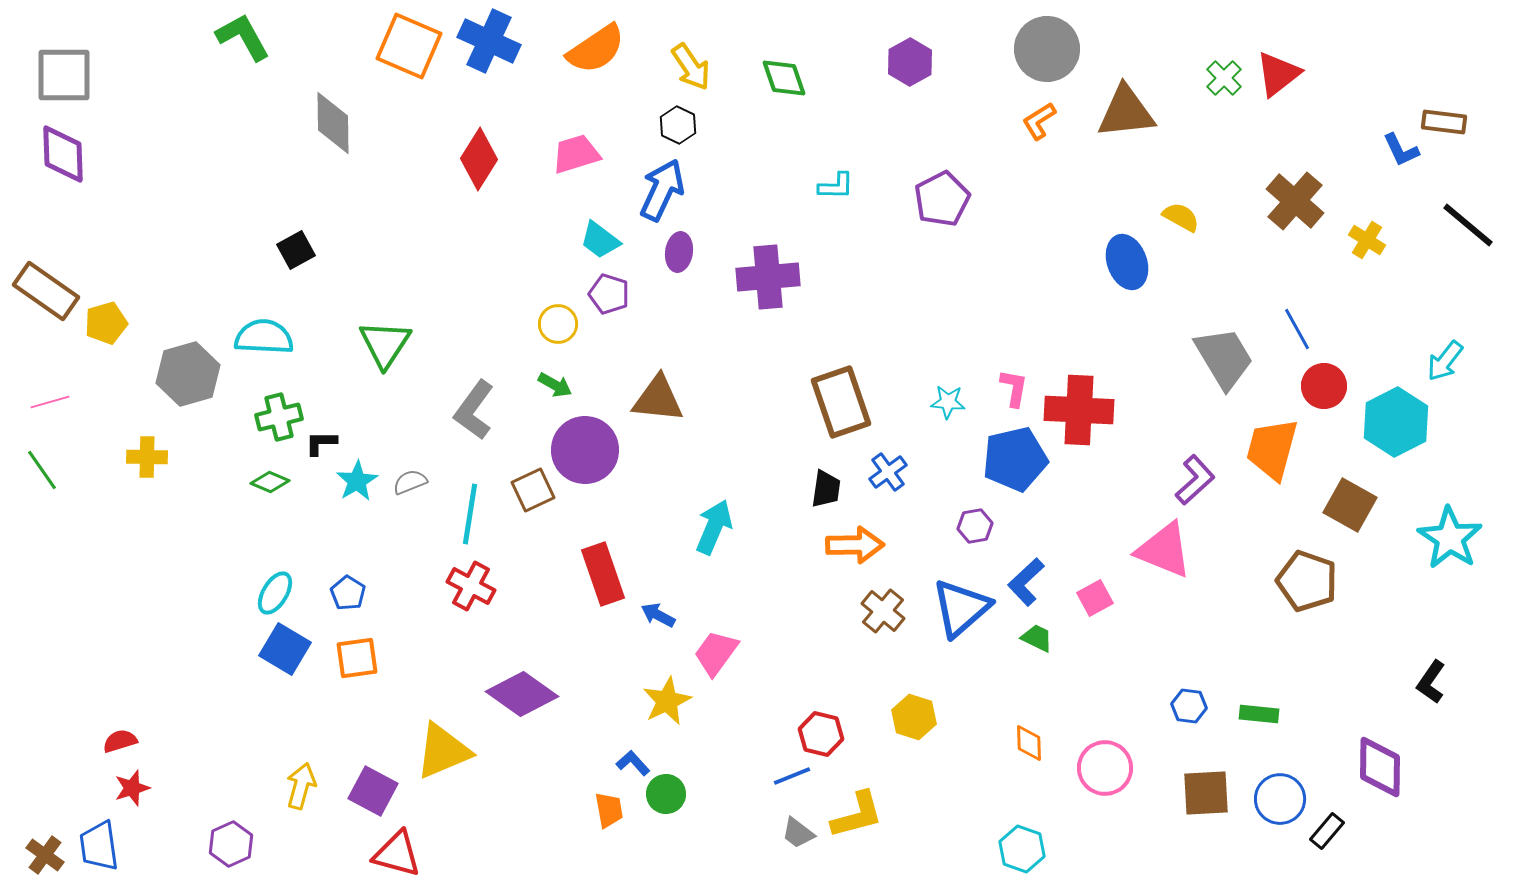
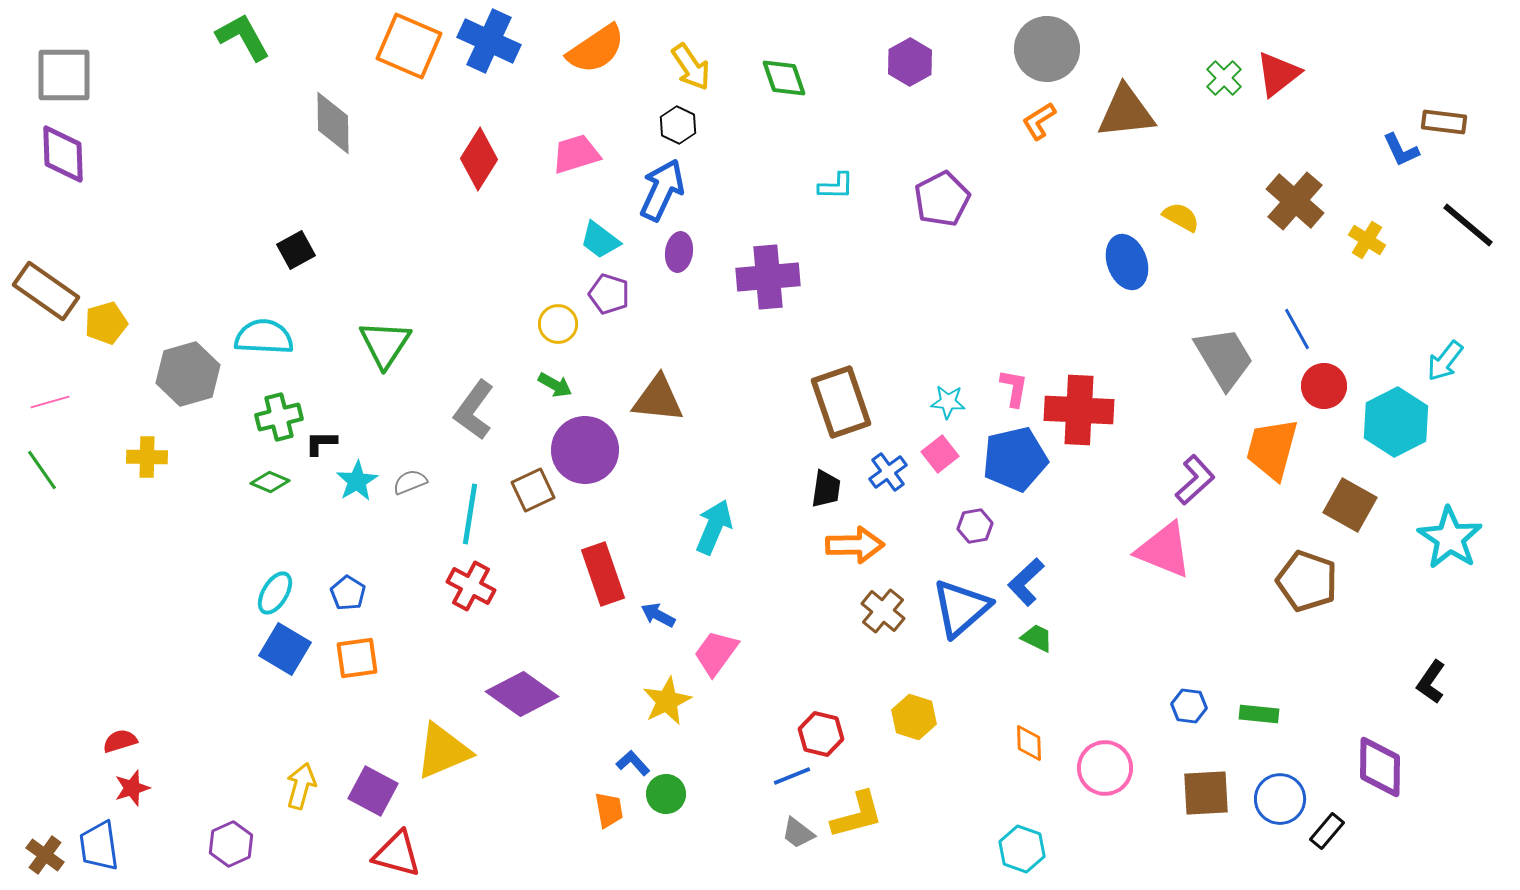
pink square at (1095, 598): moved 155 px left, 144 px up; rotated 9 degrees counterclockwise
